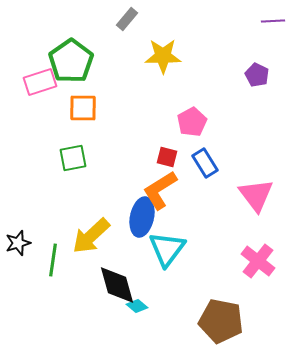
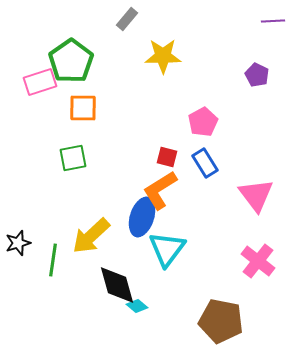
pink pentagon: moved 11 px right
blue ellipse: rotated 6 degrees clockwise
